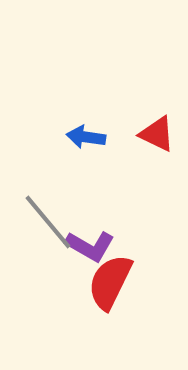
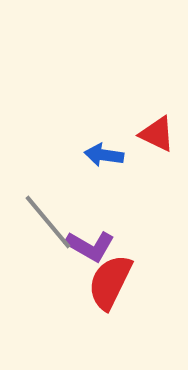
blue arrow: moved 18 px right, 18 px down
